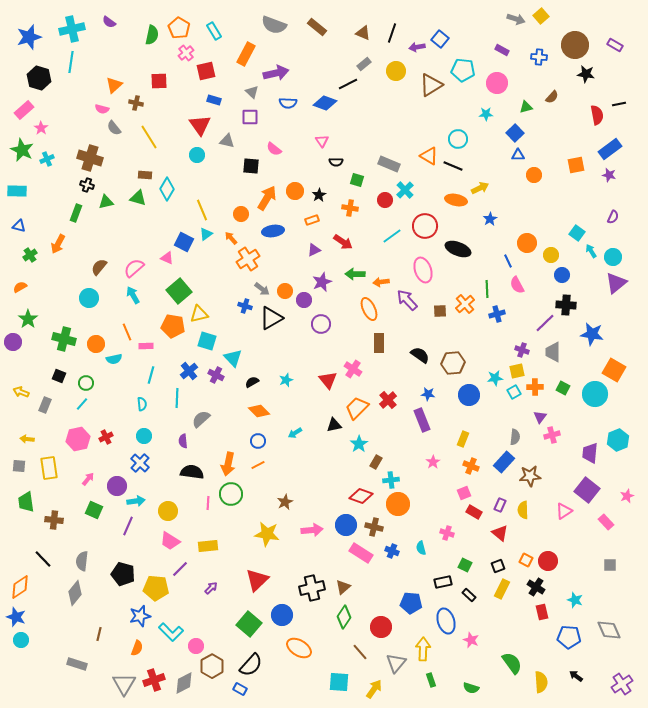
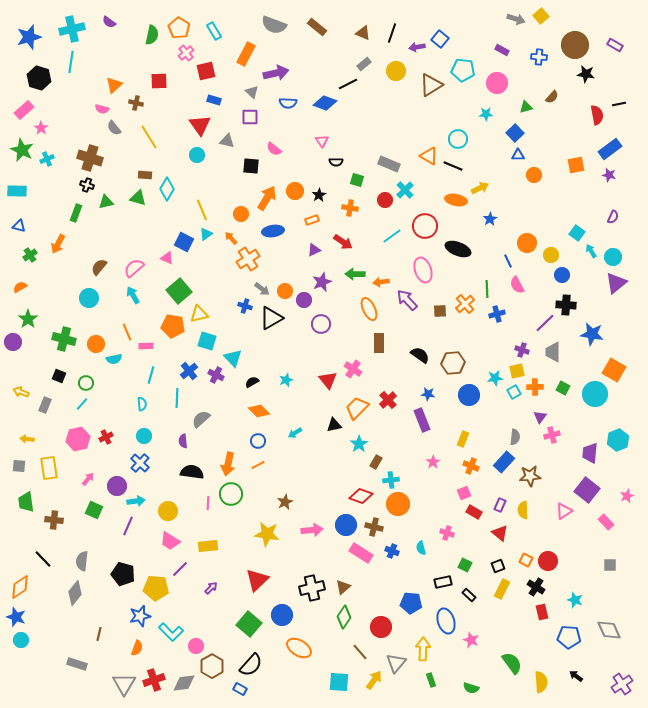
gray diamond at (184, 683): rotated 20 degrees clockwise
yellow arrow at (374, 689): moved 9 px up
